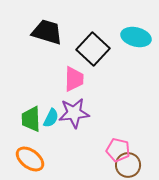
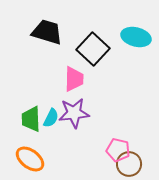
brown circle: moved 1 px right, 1 px up
